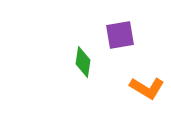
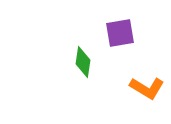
purple square: moved 2 px up
